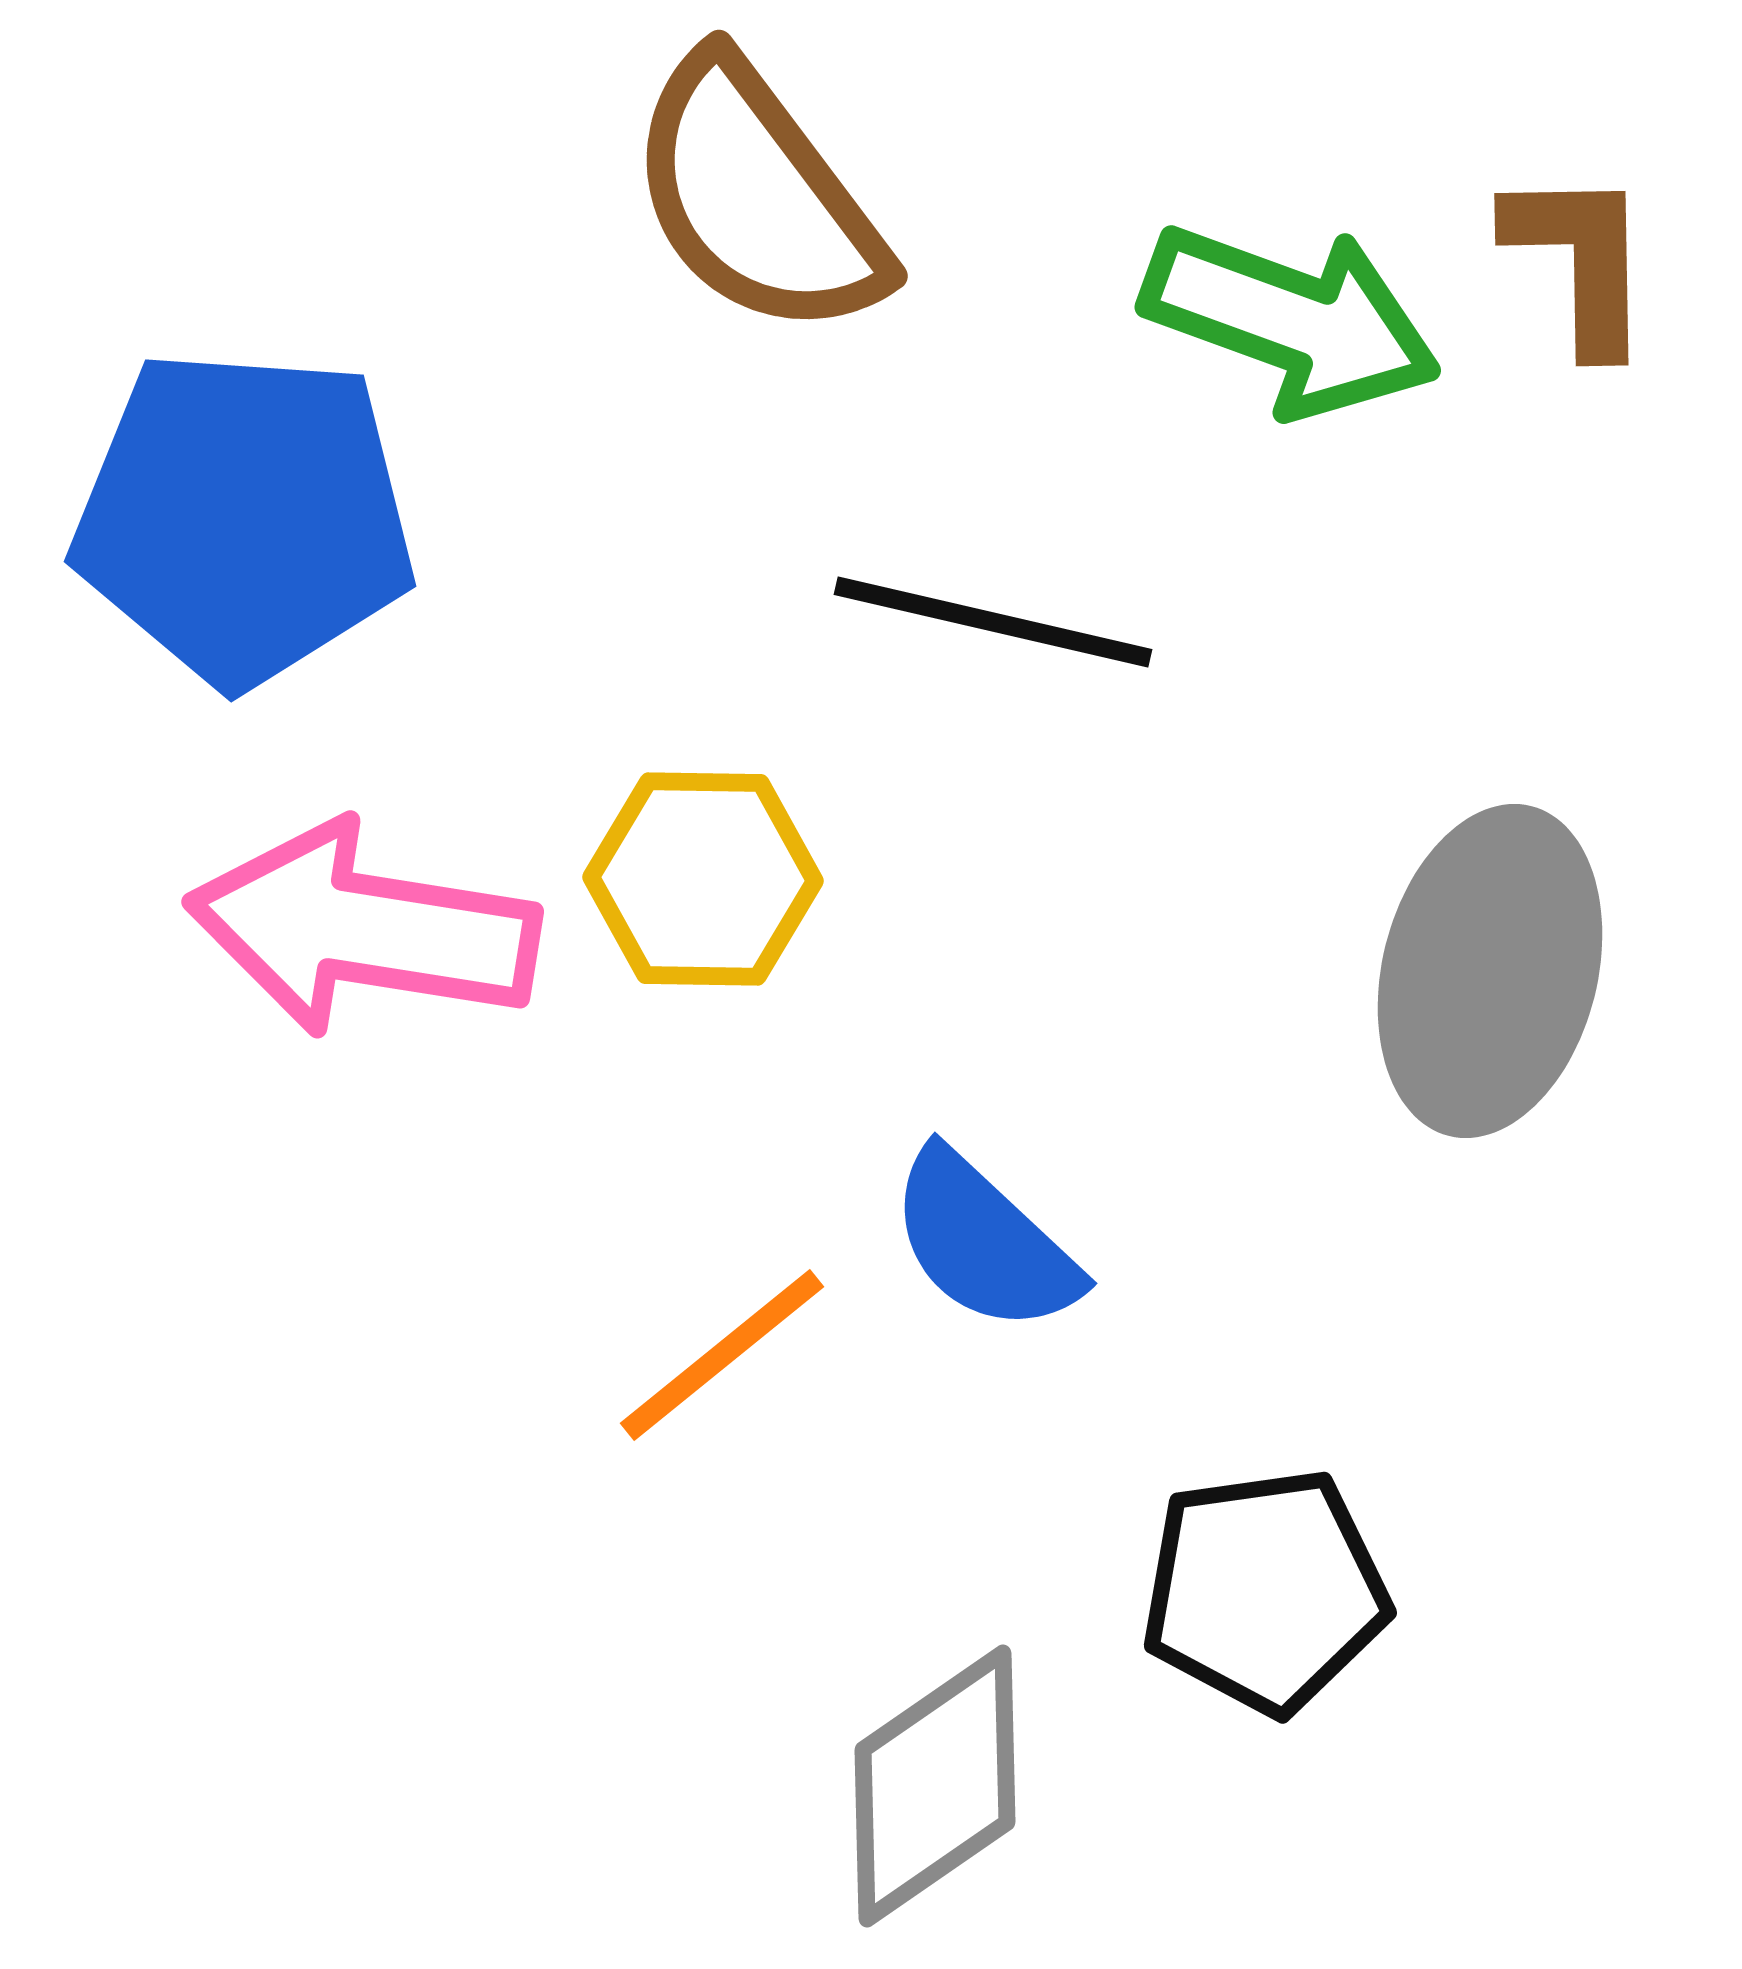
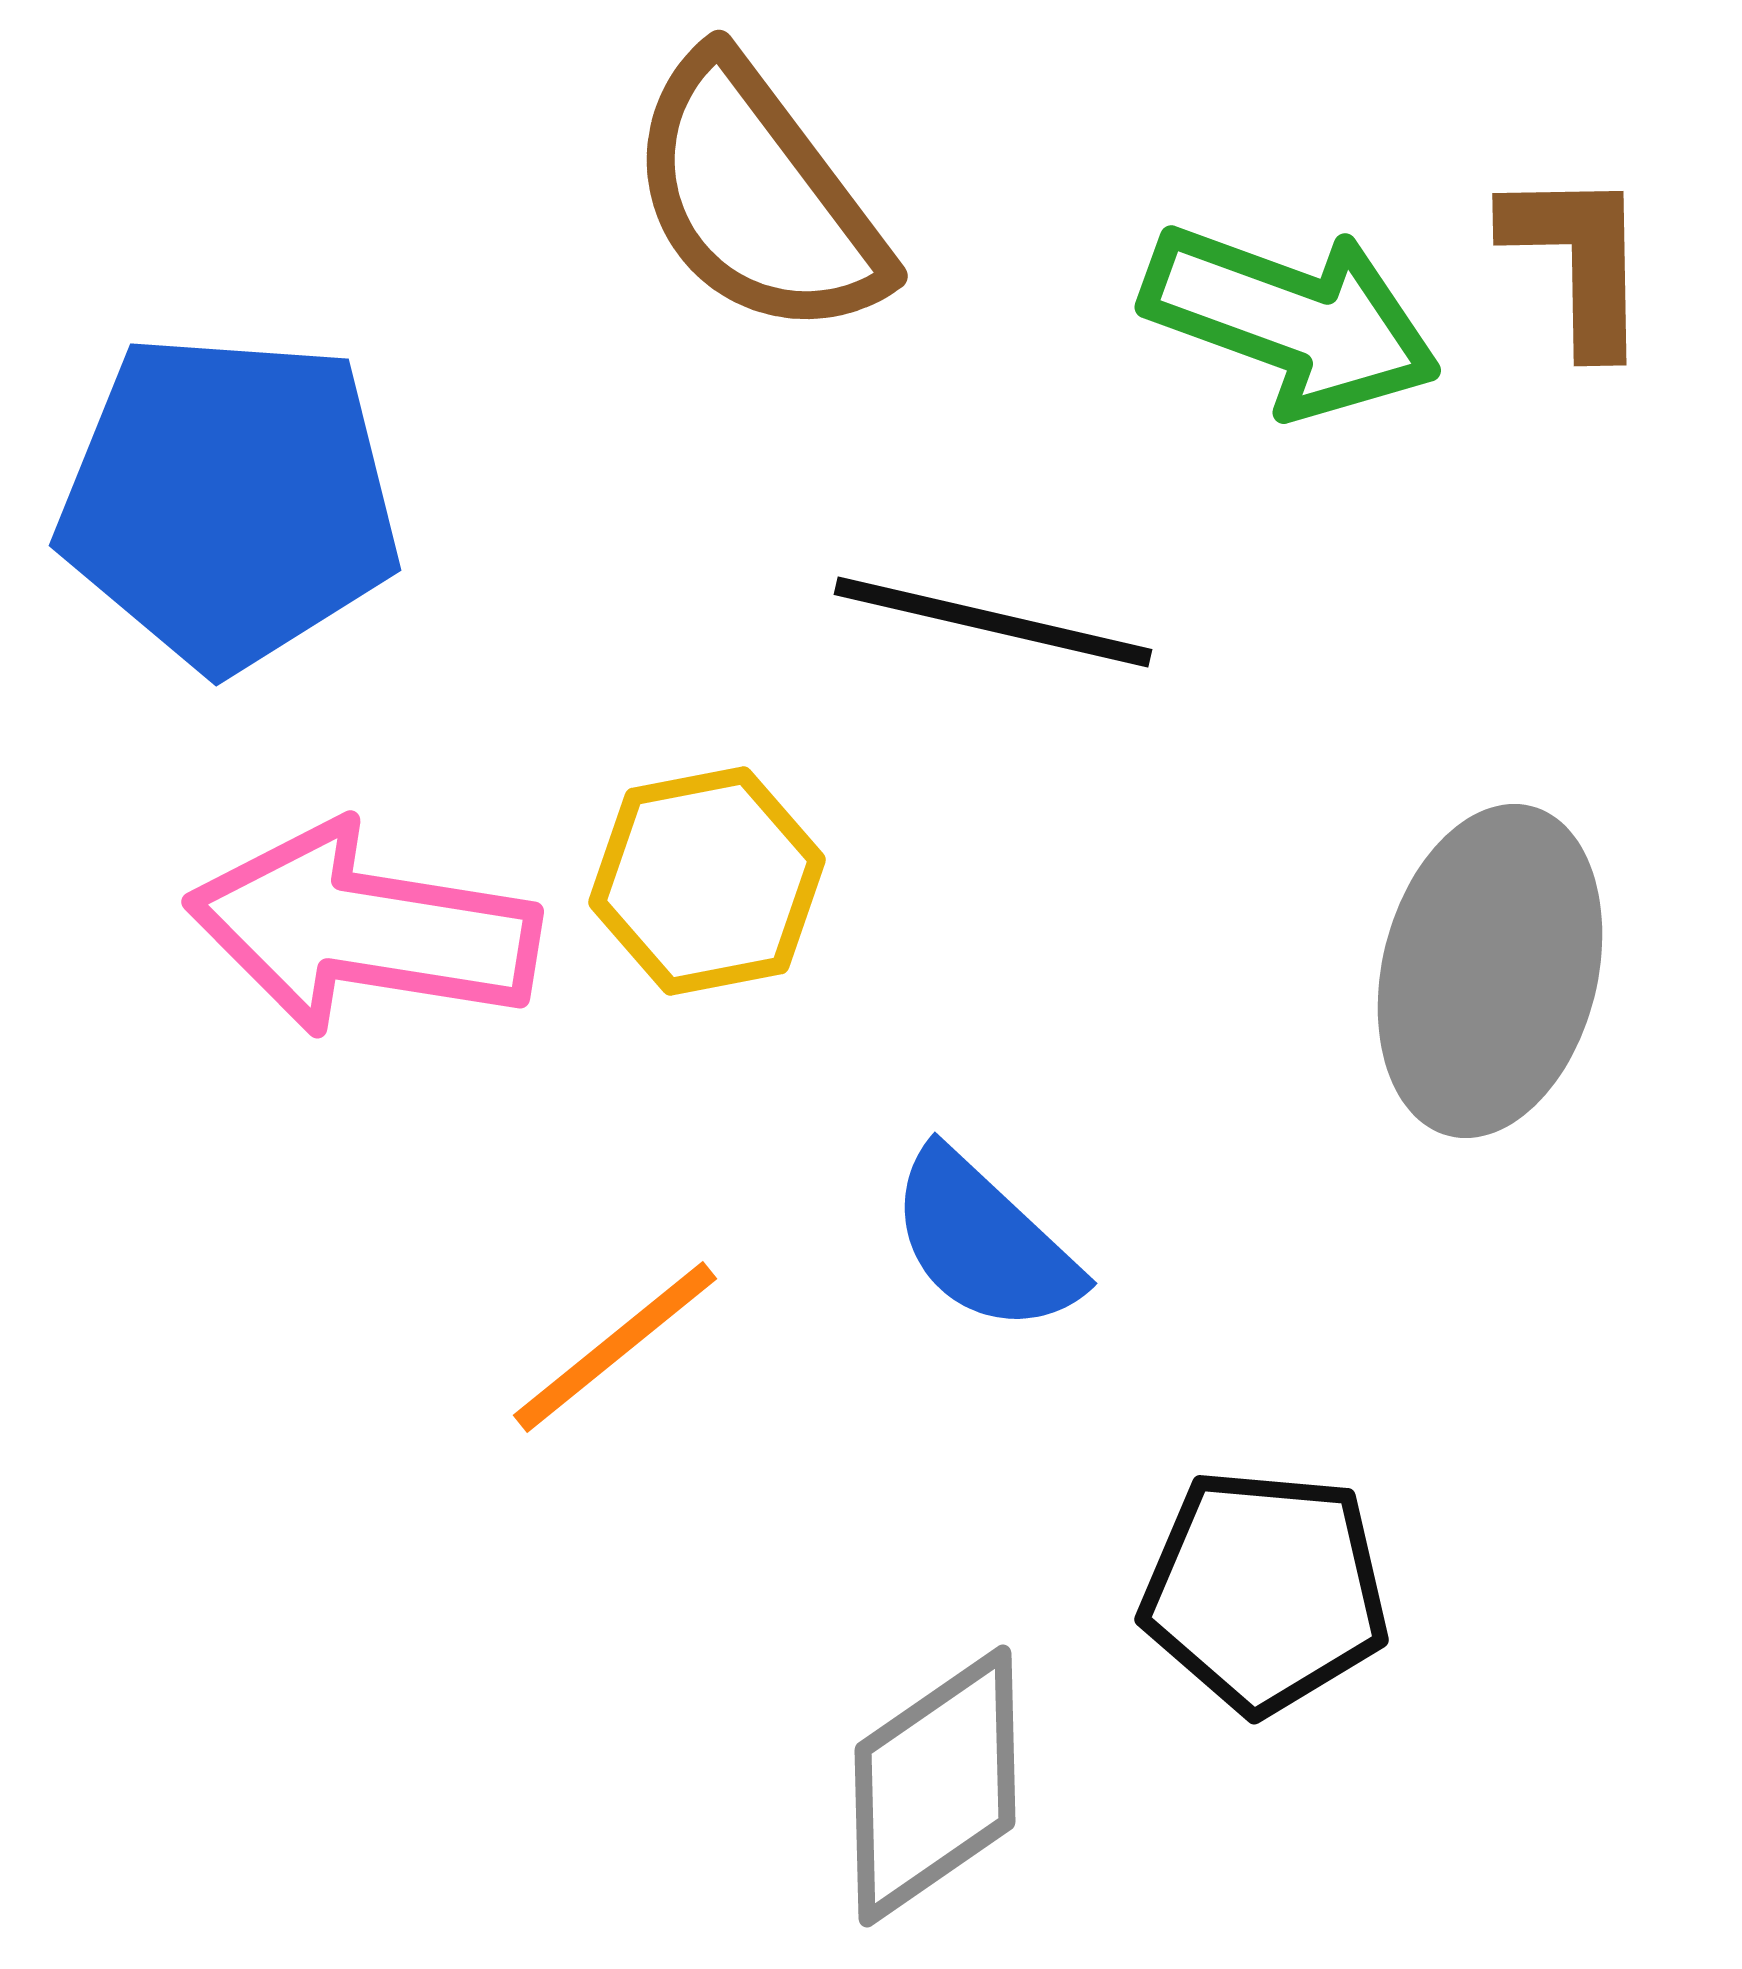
brown L-shape: moved 2 px left
blue pentagon: moved 15 px left, 16 px up
yellow hexagon: moved 4 px right, 2 px down; rotated 12 degrees counterclockwise
orange line: moved 107 px left, 8 px up
black pentagon: rotated 13 degrees clockwise
